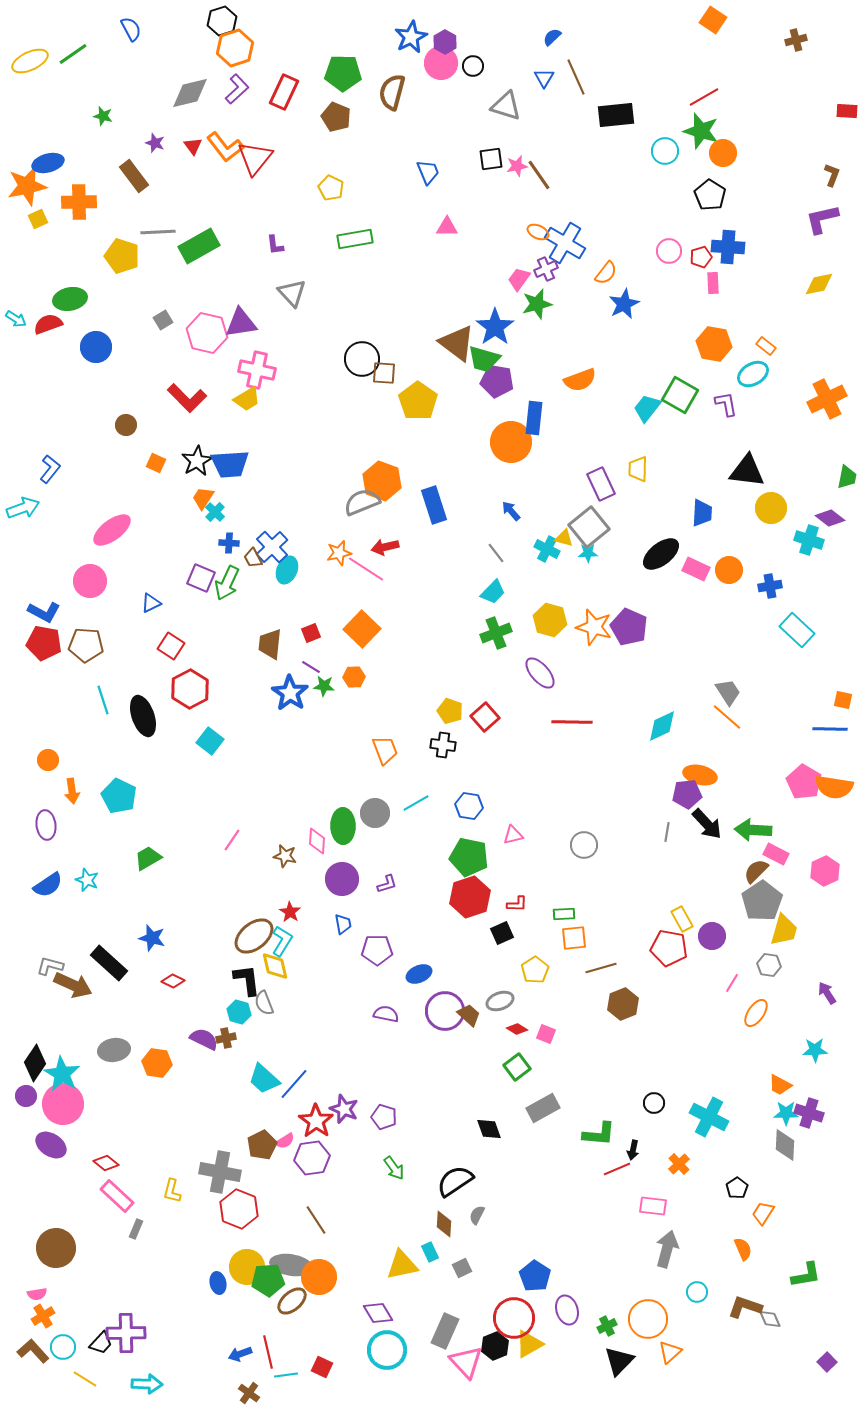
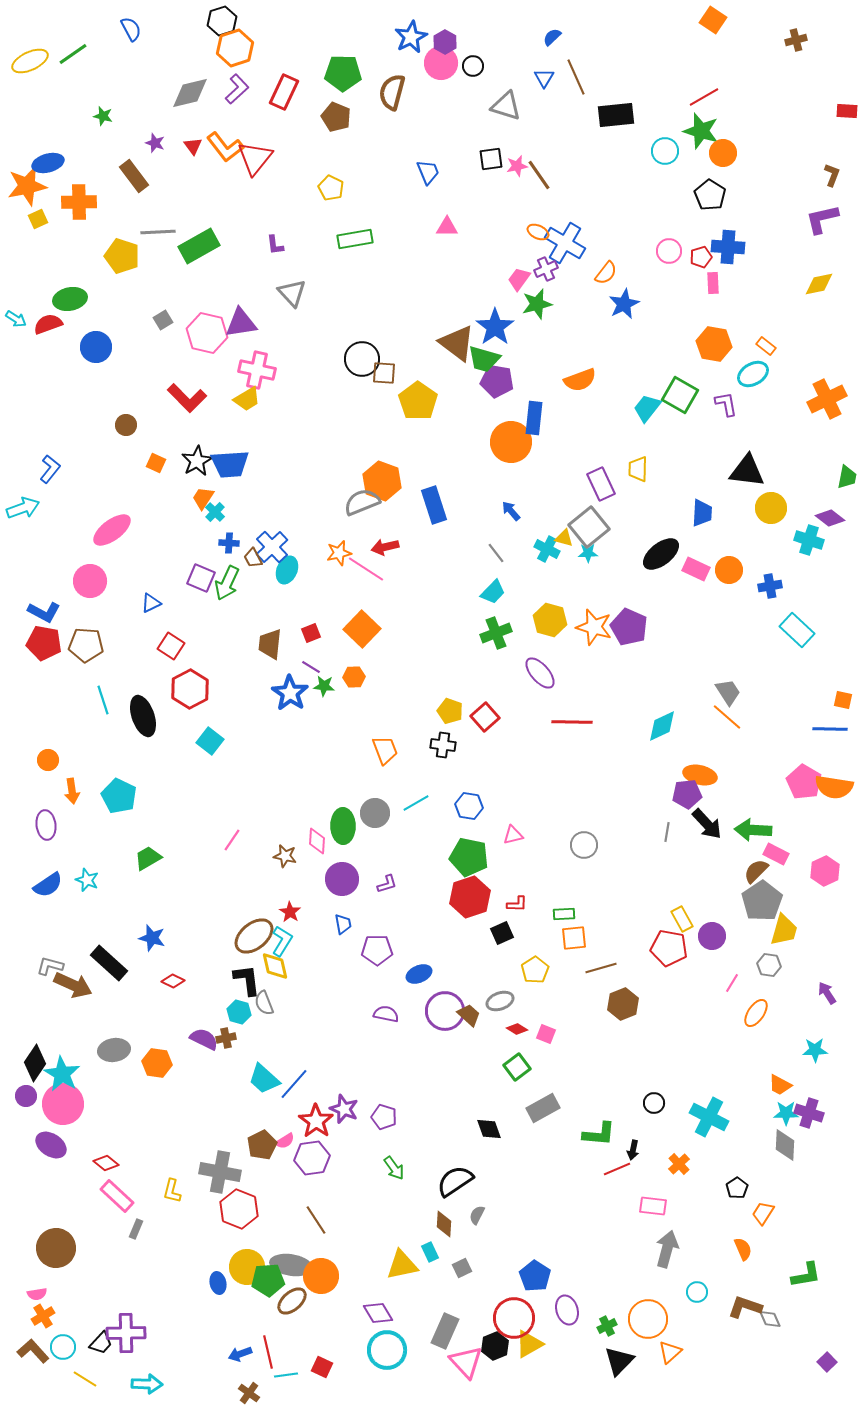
orange circle at (319, 1277): moved 2 px right, 1 px up
